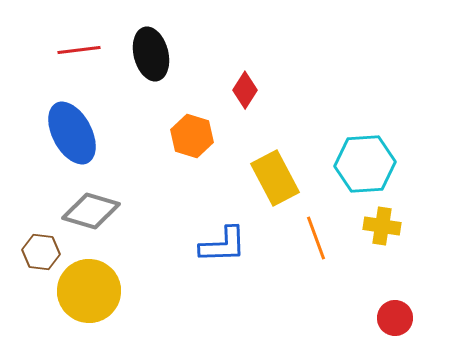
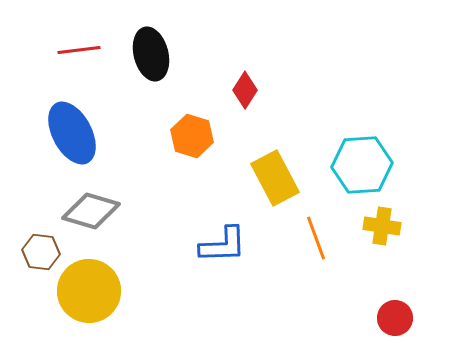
cyan hexagon: moved 3 px left, 1 px down
